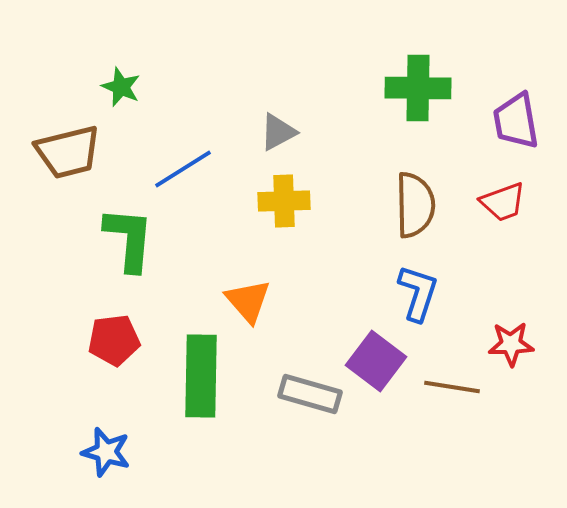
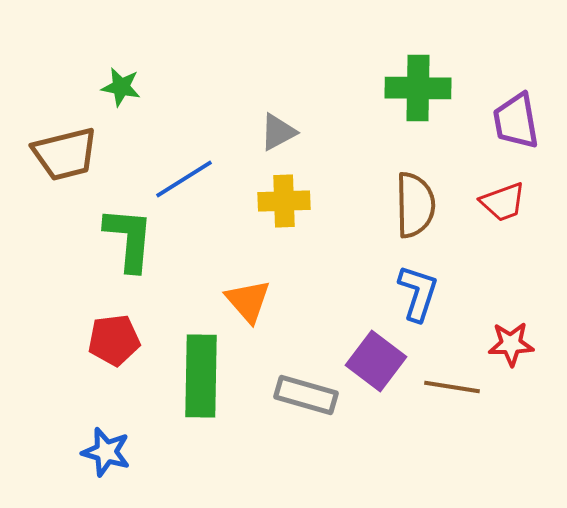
green star: rotated 12 degrees counterclockwise
brown trapezoid: moved 3 px left, 2 px down
blue line: moved 1 px right, 10 px down
gray rectangle: moved 4 px left, 1 px down
